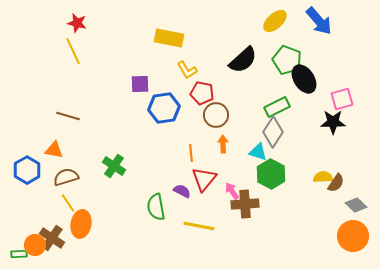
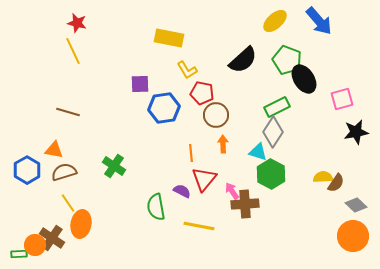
brown line at (68, 116): moved 4 px up
black star at (333, 122): moved 23 px right, 10 px down; rotated 10 degrees counterclockwise
brown semicircle at (66, 177): moved 2 px left, 5 px up
